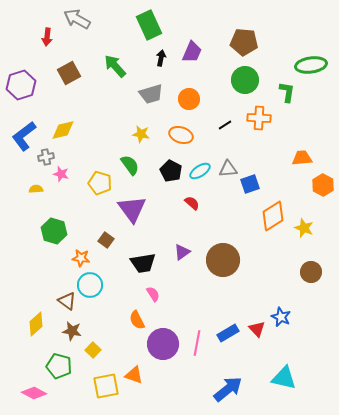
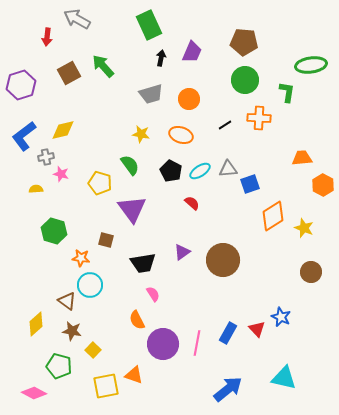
green arrow at (115, 66): moved 12 px left
brown square at (106, 240): rotated 21 degrees counterclockwise
blue rectangle at (228, 333): rotated 30 degrees counterclockwise
